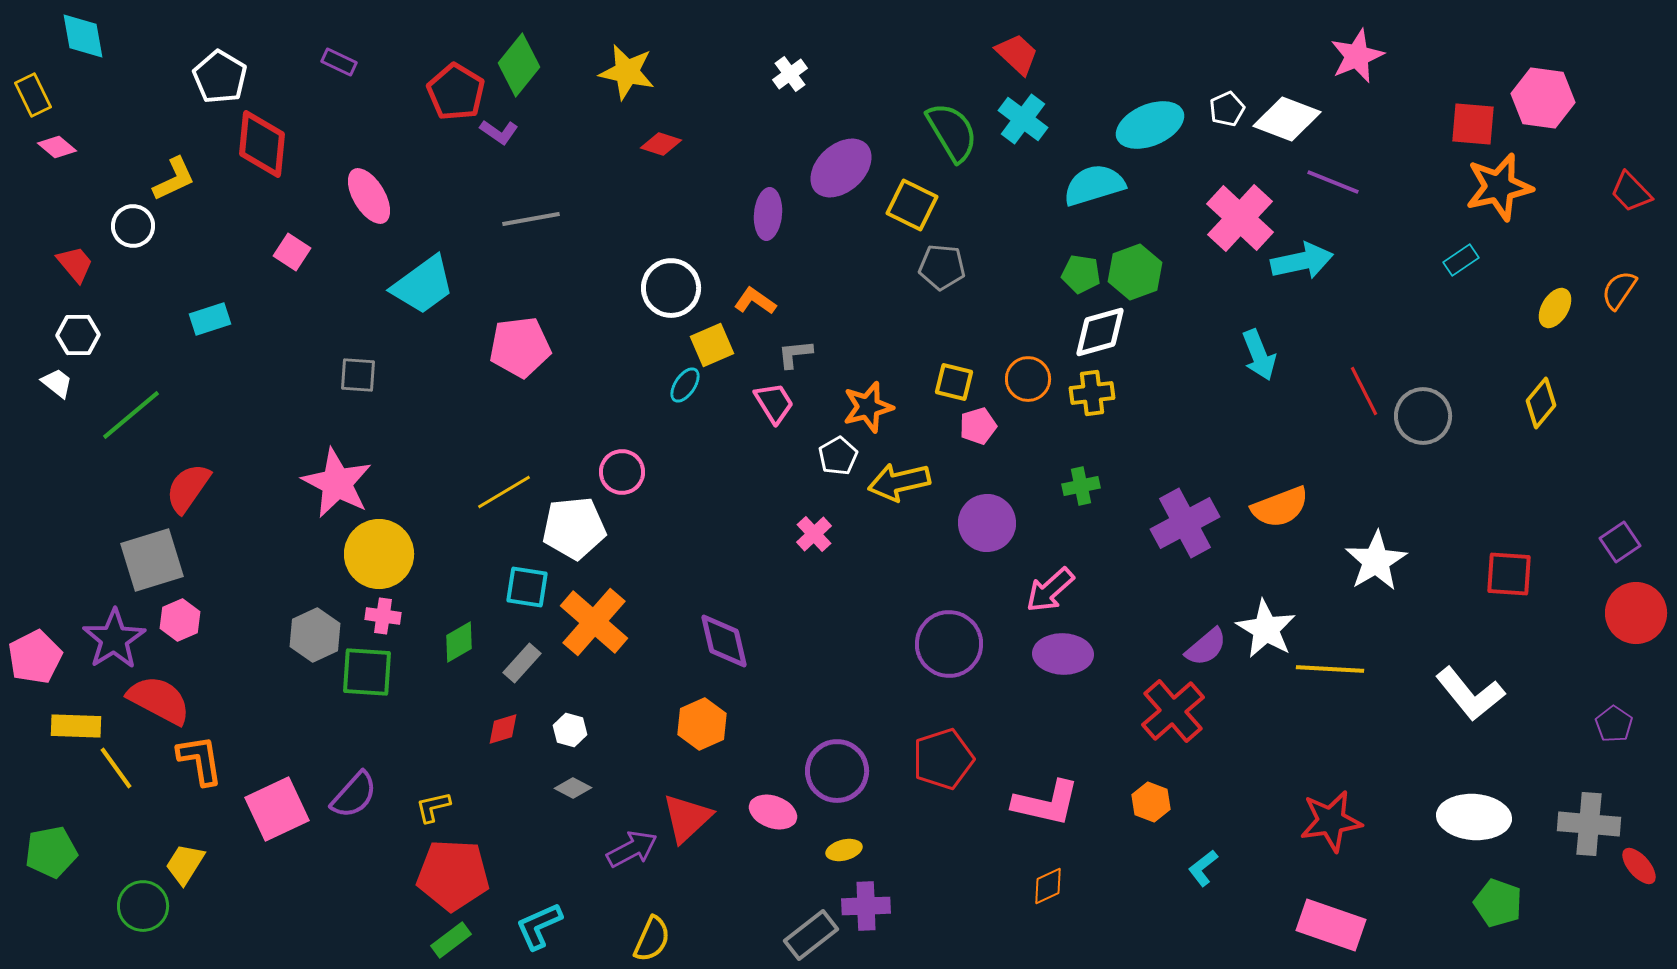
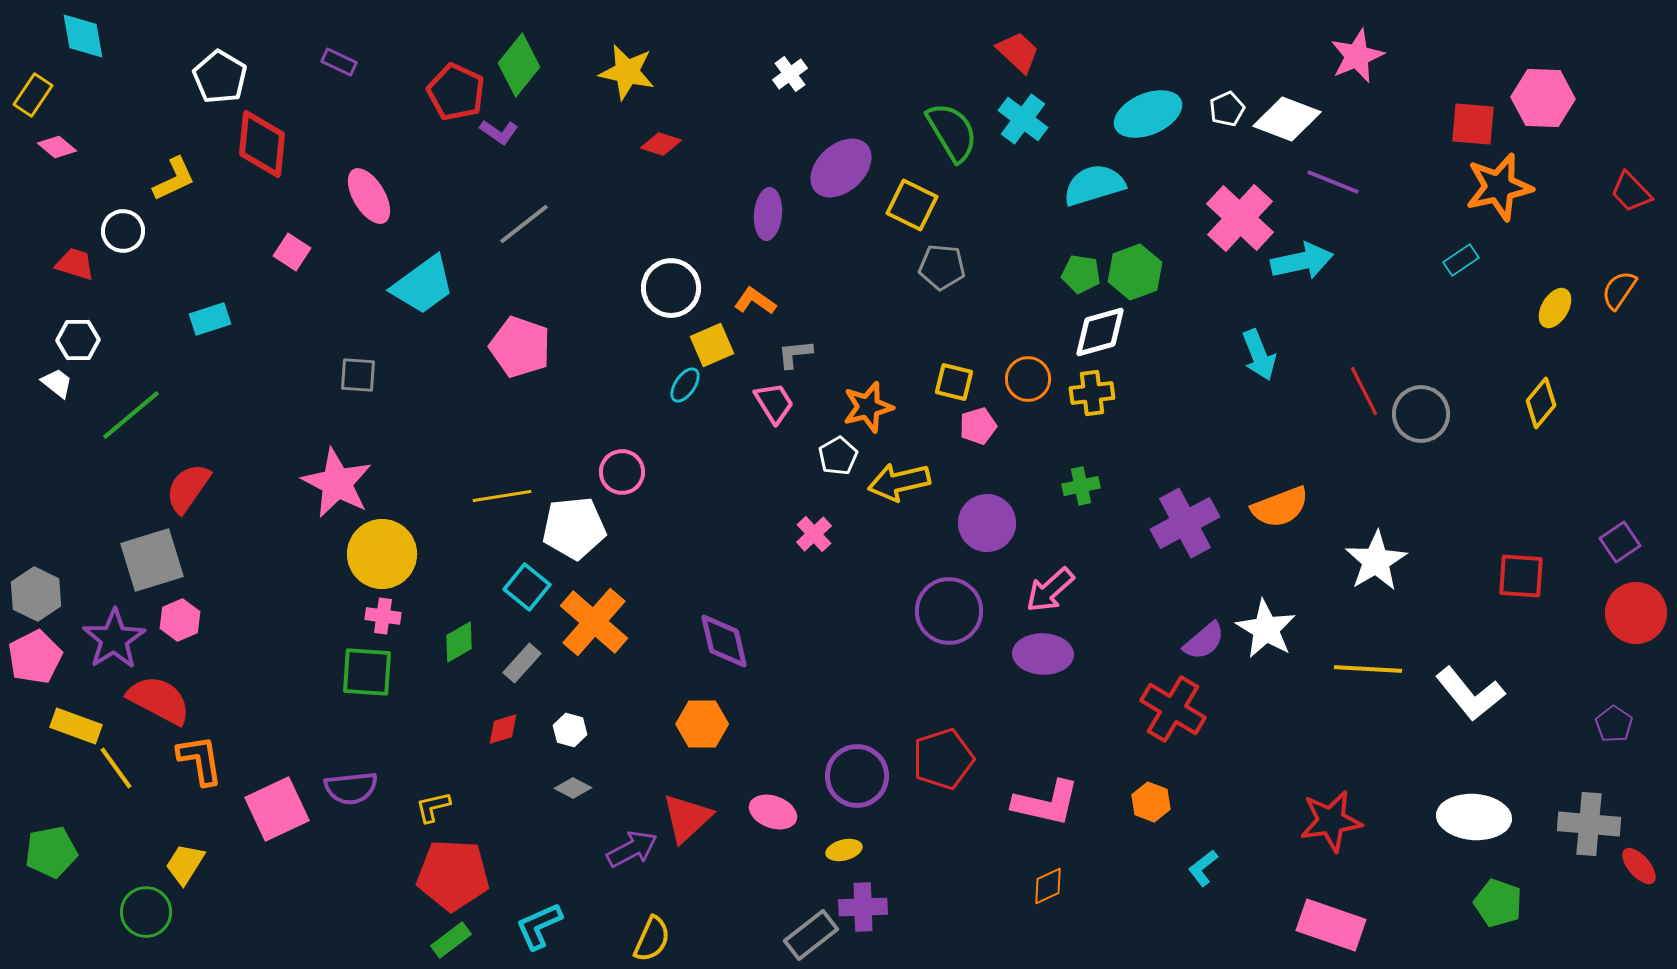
red trapezoid at (1017, 54): moved 1 px right, 2 px up
red pentagon at (456, 92): rotated 6 degrees counterclockwise
yellow rectangle at (33, 95): rotated 60 degrees clockwise
pink hexagon at (1543, 98): rotated 6 degrees counterclockwise
cyan ellipse at (1150, 125): moved 2 px left, 11 px up
gray line at (531, 219): moved 7 px left, 5 px down; rotated 28 degrees counterclockwise
white circle at (133, 226): moved 10 px left, 5 px down
red trapezoid at (75, 264): rotated 33 degrees counterclockwise
white hexagon at (78, 335): moved 5 px down
pink pentagon at (520, 347): rotated 26 degrees clockwise
gray circle at (1423, 416): moved 2 px left, 2 px up
yellow line at (504, 492): moved 2 px left, 4 px down; rotated 22 degrees clockwise
yellow circle at (379, 554): moved 3 px right
red square at (1509, 574): moved 12 px right, 2 px down
cyan square at (527, 587): rotated 30 degrees clockwise
gray hexagon at (315, 635): moved 279 px left, 41 px up; rotated 9 degrees counterclockwise
purple circle at (949, 644): moved 33 px up
purple semicircle at (1206, 647): moved 2 px left, 6 px up
purple ellipse at (1063, 654): moved 20 px left
yellow line at (1330, 669): moved 38 px right
red cross at (1173, 711): moved 2 px up; rotated 18 degrees counterclockwise
orange hexagon at (702, 724): rotated 24 degrees clockwise
yellow rectangle at (76, 726): rotated 18 degrees clockwise
purple circle at (837, 771): moved 20 px right, 5 px down
purple semicircle at (354, 795): moved 3 px left, 7 px up; rotated 42 degrees clockwise
green circle at (143, 906): moved 3 px right, 6 px down
purple cross at (866, 906): moved 3 px left, 1 px down
